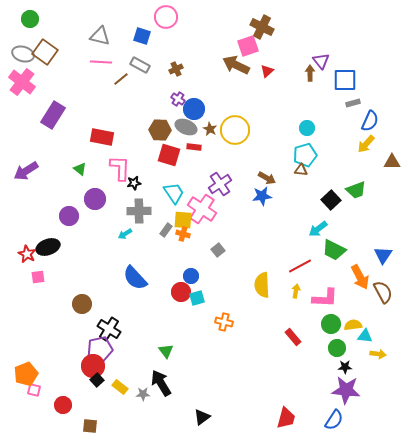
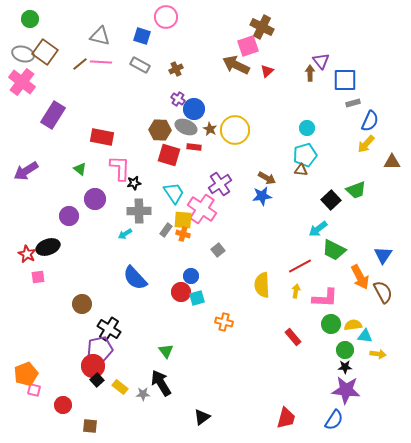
brown line at (121, 79): moved 41 px left, 15 px up
green circle at (337, 348): moved 8 px right, 2 px down
